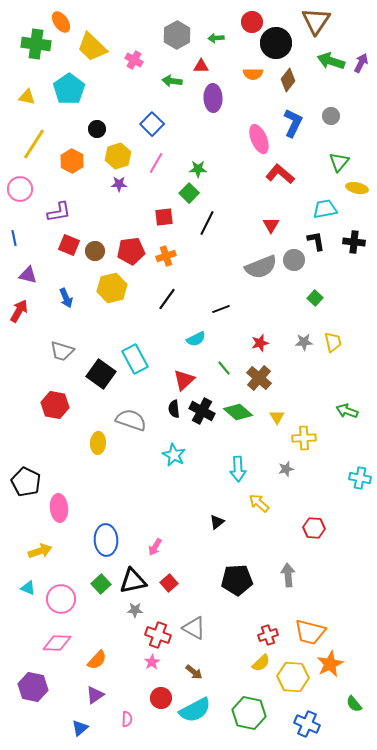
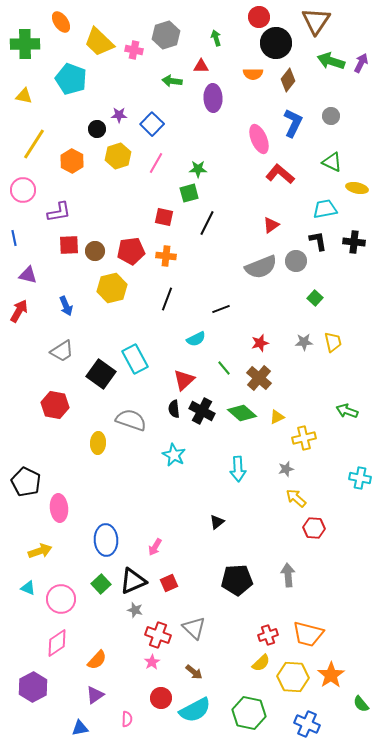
red circle at (252, 22): moved 7 px right, 5 px up
gray hexagon at (177, 35): moved 11 px left; rotated 12 degrees clockwise
green arrow at (216, 38): rotated 77 degrees clockwise
green cross at (36, 44): moved 11 px left; rotated 8 degrees counterclockwise
yellow trapezoid at (92, 47): moved 7 px right, 5 px up
pink cross at (134, 60): moved 10 px up; rotated 18 degrees counterclockwise
cyan pentagon at (69, 89): moved 2 px right, 10 px up; rotated 16 degrees counterclockwise
yellow triangle at (27, 97): moved 3 px left, 1 px up
green triangle at (339, 162): moved 7 px left; rotated 45 degrees counterclockwise
purple star at (119, 184): moved 69 px up
pink circle at (20, 189): moved 3 px right, 1 px down
green square at (189, 193): rotated 30 degrees clockwise
red square at (164, 217): rotated 18 degrees clockwise
red triangle at (271, 225): rotated 24 degrees clockwise
black L-shape at (316, 241): moved 2 px right
red square at (69, 245): rotated 25 degrees counterclockwise
orange cross at (166, 256): rotated 24 degrees clockwise
gray circle at (294, 260): moved 2 px right, 1 px down
blue arrow at (66, 298): moved 8 px down
black line at (167, 299): rotated 15 degrees counterclockwise
gray trapezoid at (62, 351): rotated 50 degrees counterclockwise
green diamond at (238, 412): moved 4 px right, 1 px down
yellow triangle at (277, 417): rotated 35 degrees clockwise
yellow cross at (304, 438): rotated 10 degrees counterclockwise
yellow arrow at (259, 503): moved 37 px right, 5 px up
black triangle at (133, 581): rotated 12 degrees counterclockwise
red square at (169, 583): rotated 18 degrees clockwise
gray star at (135, 610): rotated 14 degrees clockwise
gray triangle at (194, 628): rotated 15 degrees clockwise
orange trapezoid at (310, 632): moved 2 px left, 2 px down
pink diamond at (57, 643): rotated 36 degrees counterclockwise
orange star at (330, 664): moved 1 px right, 11 px down; rotated 8 degrees counterclockwise
purple hexagon at (33, 687): rotated 20 degrees clockwise
green semicircle at (354, 704): moved 7 px right
blue triangle at (80, 728): rotated 30 degrees clockwise
